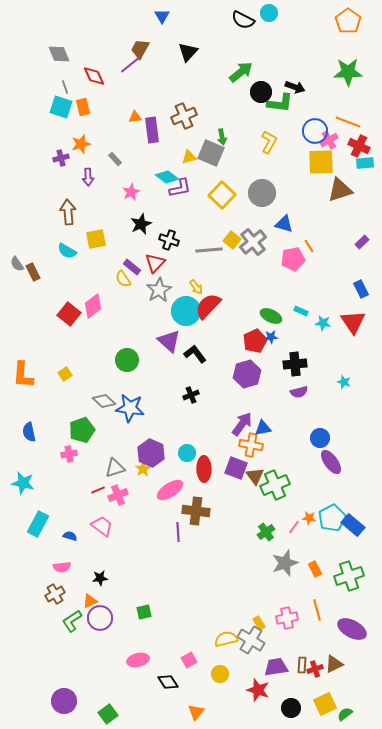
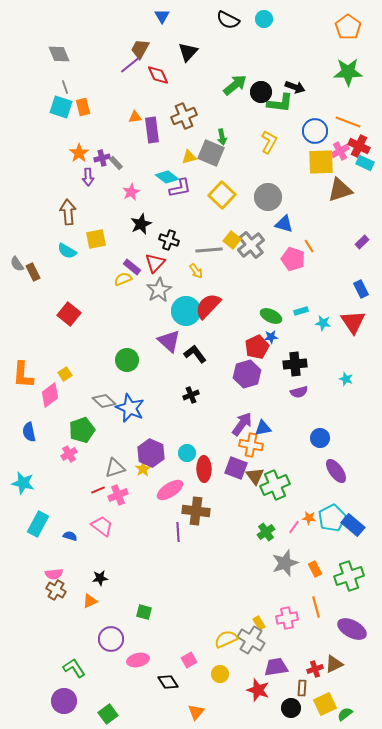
cyan circle at (269, 13): moved 5 px left, 6 px down
black semicircle at (243, 20): moved 15 px left
orange pentagon at (348, 21): moved 6 px down
green arrow at (241, 72): moved 6 px left, 13 px down
red diamond at (94, 76): moved 64 px right, 1 px up
pink cross at (329, 140): moved 11 px right, 11 px down
orange star at (81, 144): moved 2 px left, 9 px down; rotated 18 degrees counterclockwise
purple cross at (61, 158): moved 41 px right
gray rectangle at (115, 159): moved 1 px right, 4 px down
cyan rectangle at (365, 163): rotated 30 degrees clockwise
gray circle at (262, 193): moved 6 px right, 4 px down
gray cross at (253, 242): moved 2 px left, 3 px down
pink pentagon at (293, 259): rotated 30 degrees clockwise
yellow semicircle at (123, 279): rotated 102 degrees clockwise
yellow arrow at (196, 287): moved 16 px up
pink diamond at (93, 306): moved 43 px left, 89 px down
cyan rectangle at (301, 311): rotated 40 degrees counterclockwise
red pentagon at (255, 341): moved 2 px right, 6 px down
cyan star at (344, 382): moved 2 px right, 3 px up
blue star at (130, 408): rotated 16 degrees clockwise
pink cross at (69, 454): rotated 21 degrees counterclockwise
purple ellipse at (331, 462): moved 5 px right, 9 px down
pink semicircle at (62, 567): moved 8 px left, 7 px down
brown cross at (55, 594): moved 1 px right, 4 px up; rotated 30 degrees counterclockwise
orange line at (317, 610): moved 1 px left, 3 px up
green square at (144, 612): rotated 28 degrees clockwise
purple circle at (100, 618): moved 11 px right, 21 px down
green L-shape at (72, 621): moved 2 px right, 47 px down; rotated 90 degrees clockwise
yellow semicircle at (226, 639): rotated 10 degrees counterclockwise
brown rectangle at (302, 665): moved 23 px down
